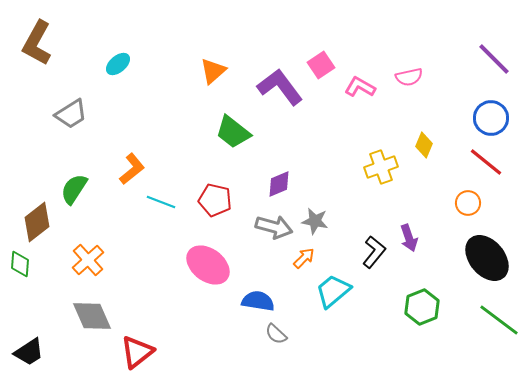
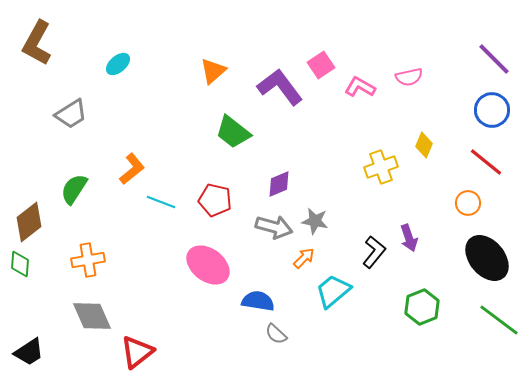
blue circle: moved 1 px right, 8 px up
brown diamond: moved 8 px left
orange cross: rotated 32 degrees clockwise
